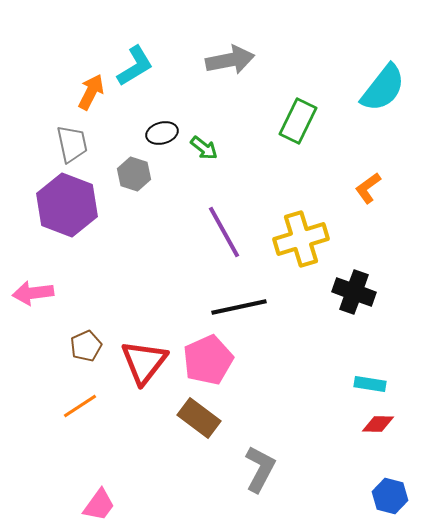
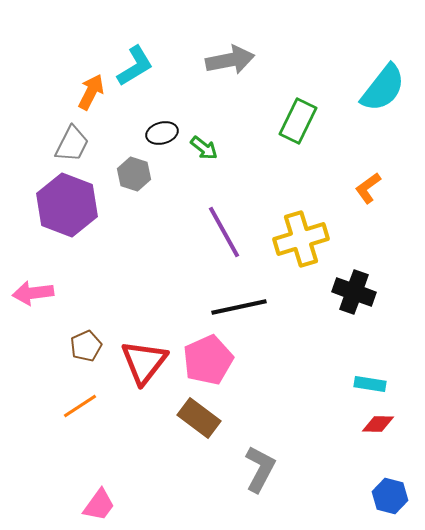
gray trapezoid: rotated 39 degrees clockwise
